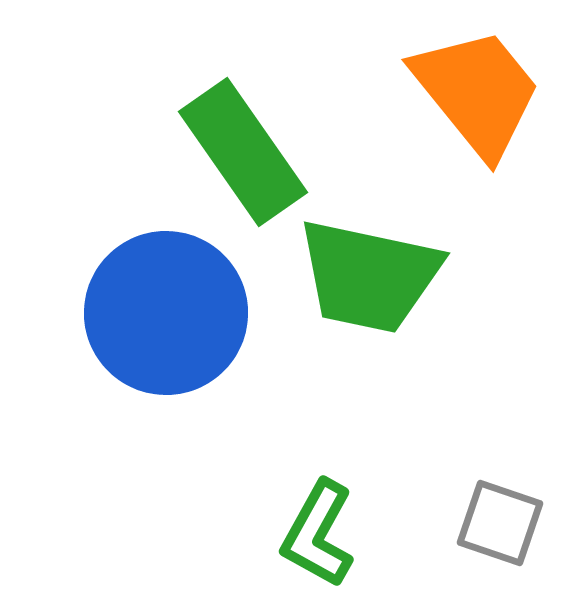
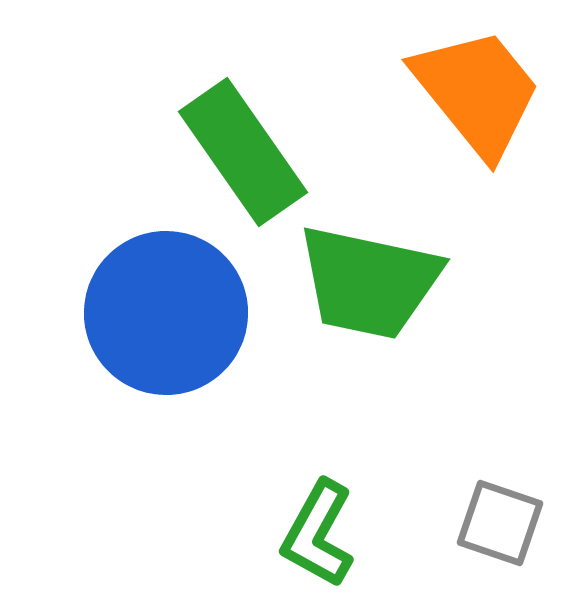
green trapezoid: moved 6 px down
